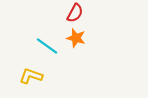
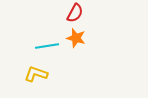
cyan line: rotated 45 degrees counterclockwise
yellow L-shape: moved 5 px right, 2 px up
